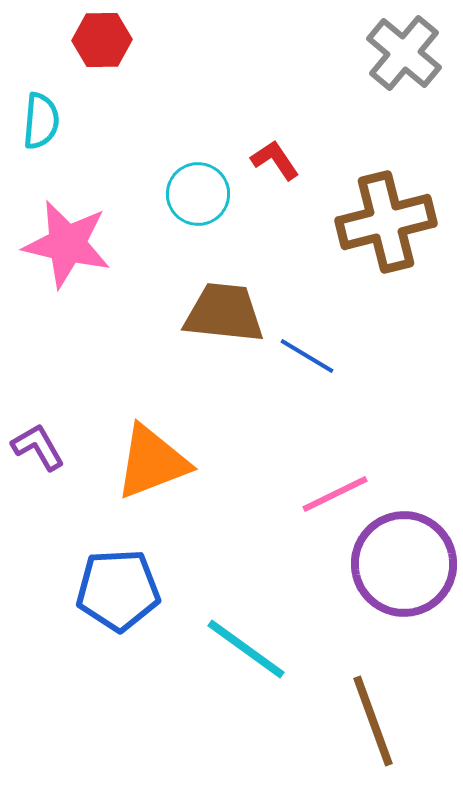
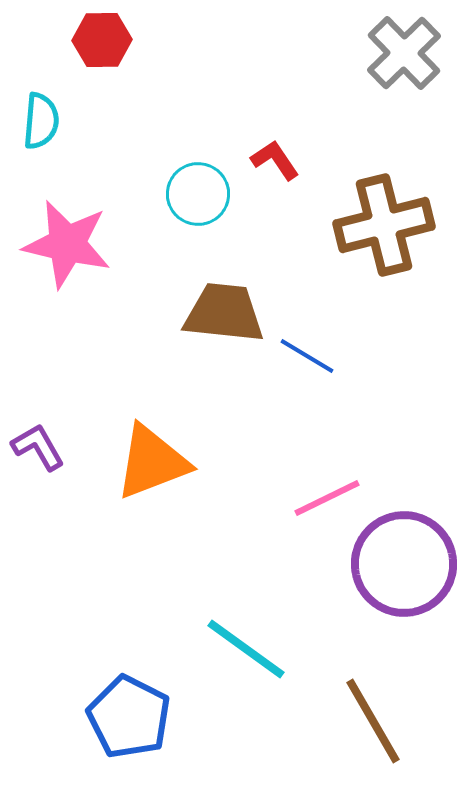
gray cross: rotated 6 degrees clockwise
brown cross: moved 2 px left, 3 px down
pink line: moved 8 px left, 4 px down
blue pentagon: moved 11 px right, 127 px down; rotated 30 degrees clockwise
brown line: rotated 10 degrees counterclockwise
